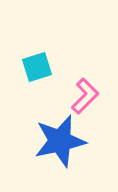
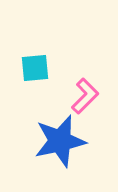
cyan square: moved 2 px left, 1 px down; rotated 12 degrees clockwise
